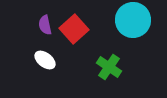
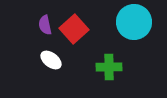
cyan circle: moved 1 px right, 2 px down
white ellipse: moved 6 px right
green cross: rotated 35 degrees counterclockwise
